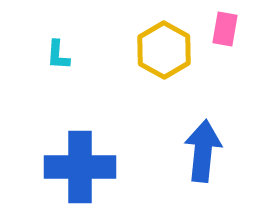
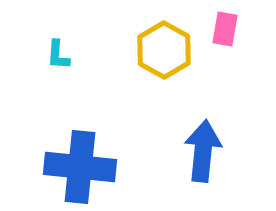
blue cross: rotated 6 degrees clockwise
